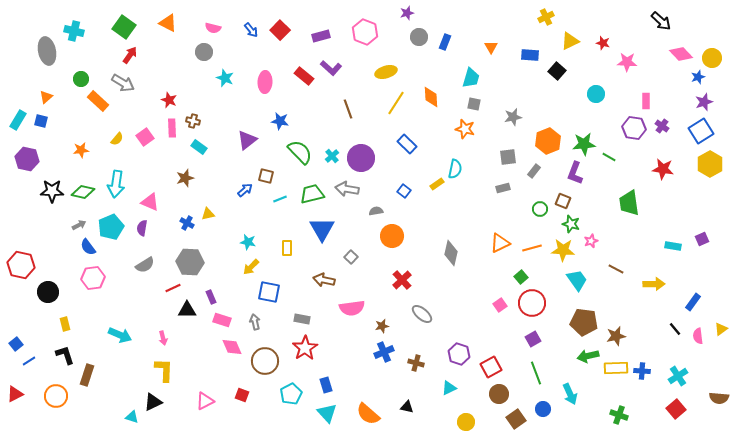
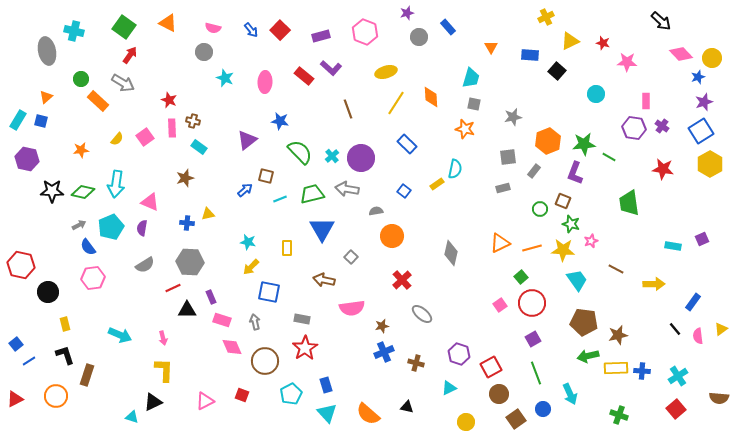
blue rectangle at (445, 42): moved 3 px right, 15 px up; rotated 63 degrees counterclockwise
blue cross at (187, 223): rotated 24 degrees counterclockwise
brown star at (616, 336): moved 2 px right, 1 px up
red triangle at (15, 394): moved 5 px down
